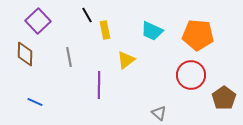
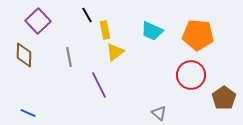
brown diamond: moved 1 px left, 1 px down
yellow triangle: moved 11 px left, 8 px up
purple line: rotated 28 degrees counterclockwise
blue line: moved 7 px left, 11 px down
